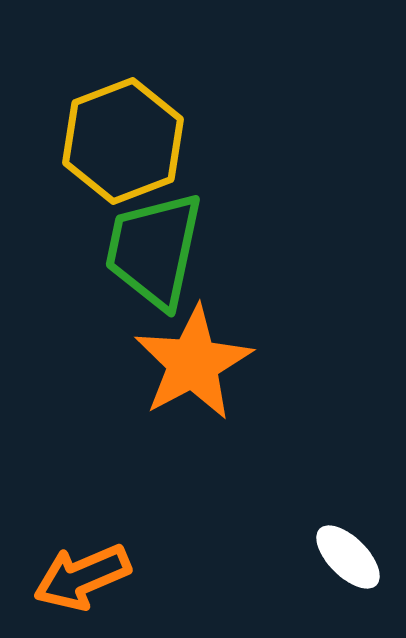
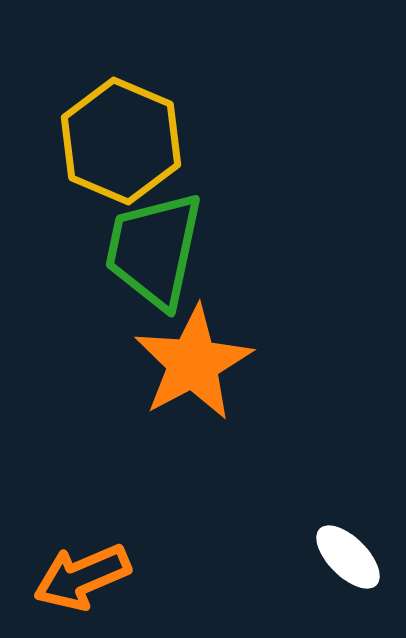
yellow hexagon: moved 2 px left; rotated 16 degrees counterclockwise
